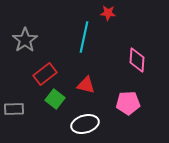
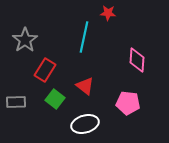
red rectangle: moved 4 px up; rotated 20 degrees counterclockwise
red triangle: moved 1 px left, 1 px down; rotated 24 degrees clockwise
pink pentagon: rotated 10 degrees clockwise
gray rectangle: moved 2 px right, 7 px up
